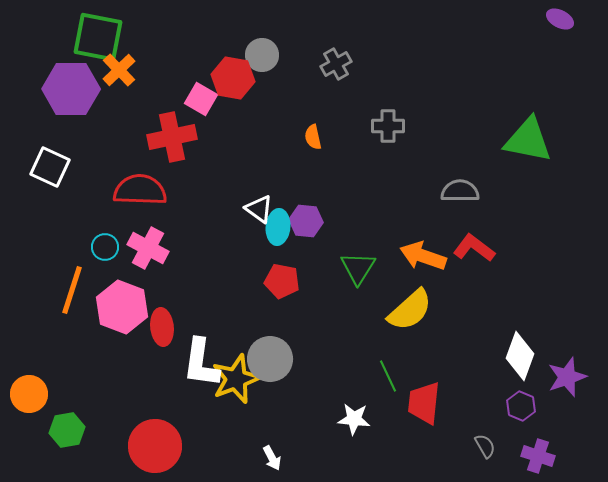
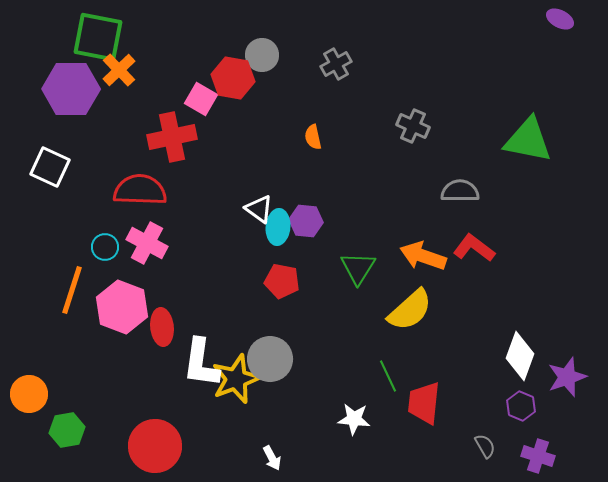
gray cross at (388, 126): moved 25 px right; rotated 24 degrees clockwise
pink cross at (148, 248): moved 1 px left, 5 px up
